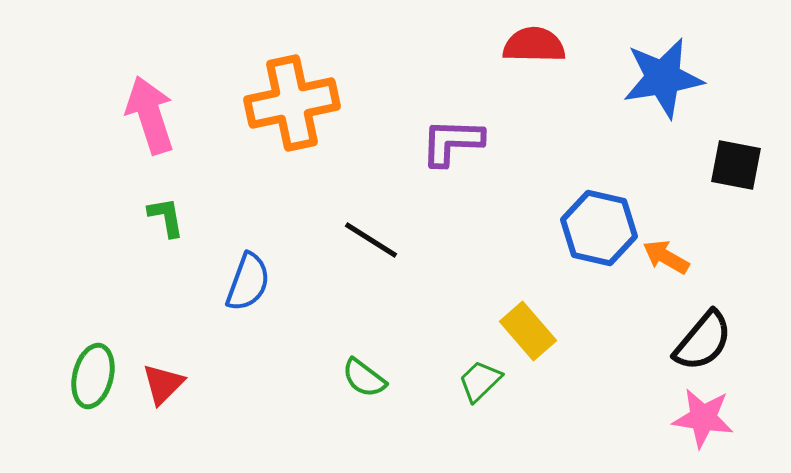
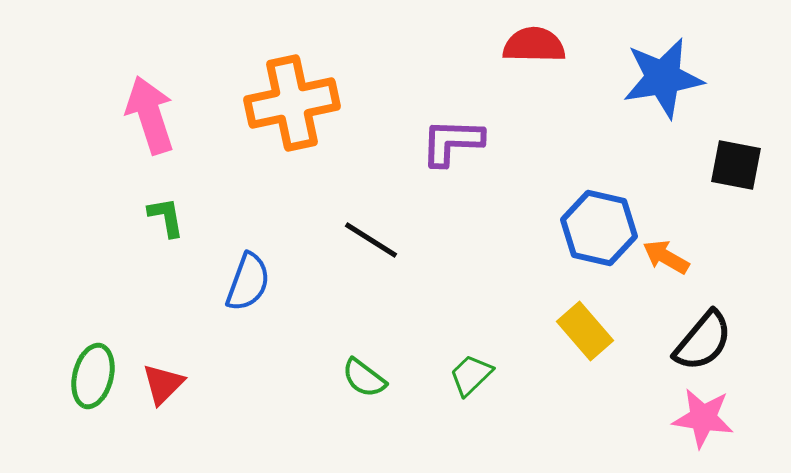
yellow rectangle: moved 57 px right
green trapezoid: moved 9 px left, 6 px up
